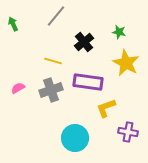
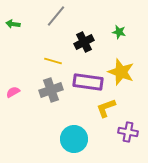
green arrow: rotated 56 degrees counterclockwise
black cross: rotated 12 degrees clockwise
yellow star: moved 5 px left, 9 px down; rotated 8 degrees counterclockwise
pink semicircle: moved 5 px left, 4 px down
cyan circle: moved 1 px left, 1 px down
